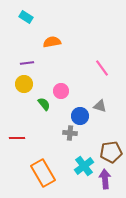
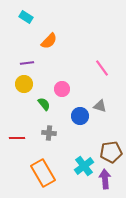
orange semicircle: moved 3 px left, 1 px up; rotated 144 degrees clockwise
pink circle: moved 1 px right, 2 px up
gray cross: moved 21 px left
